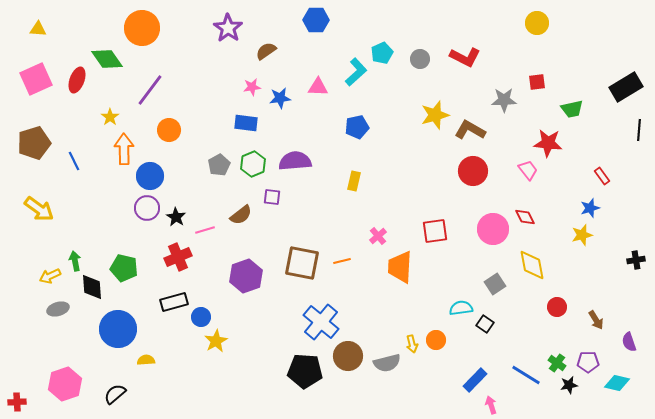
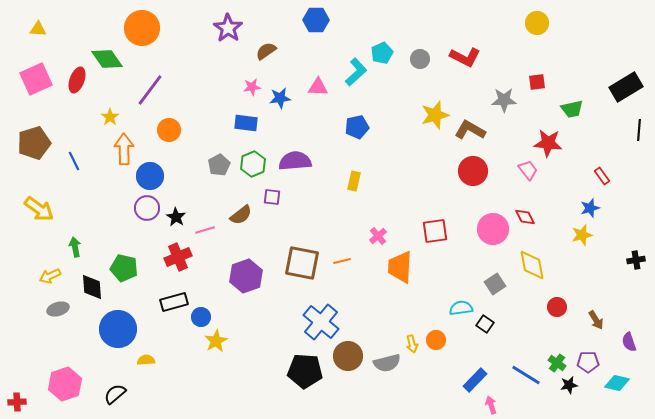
green arrow at (75, 261): moved 14 px up
